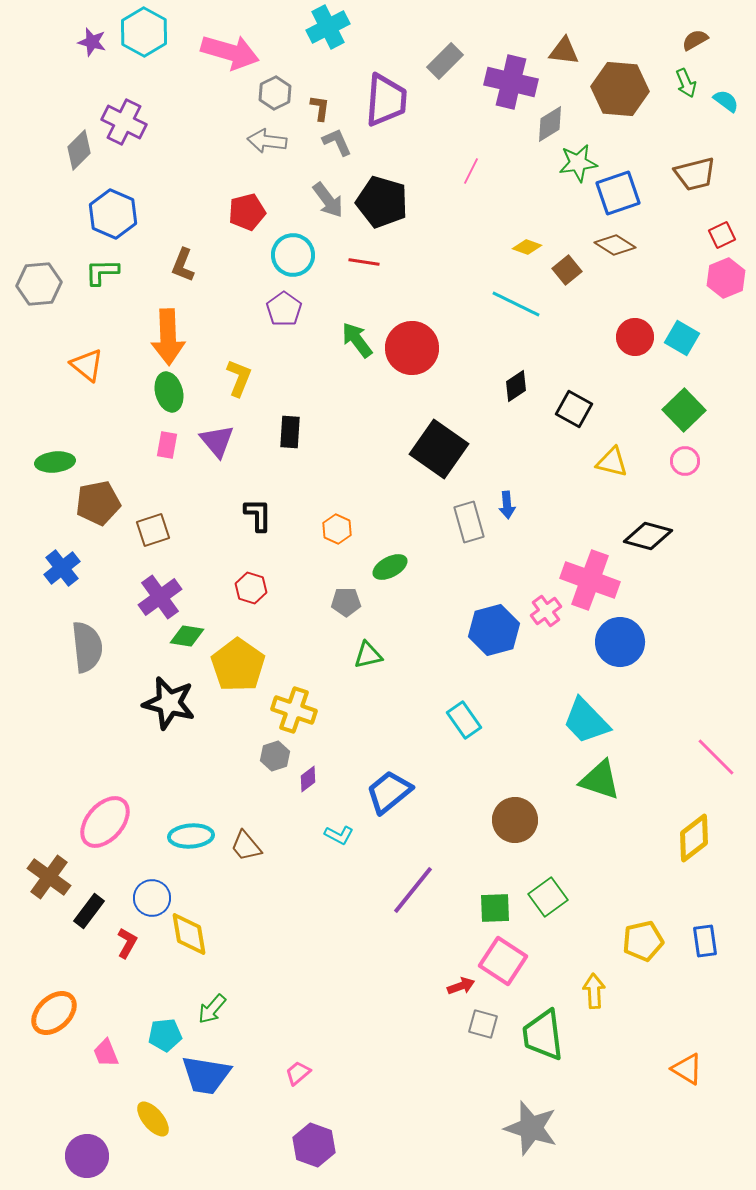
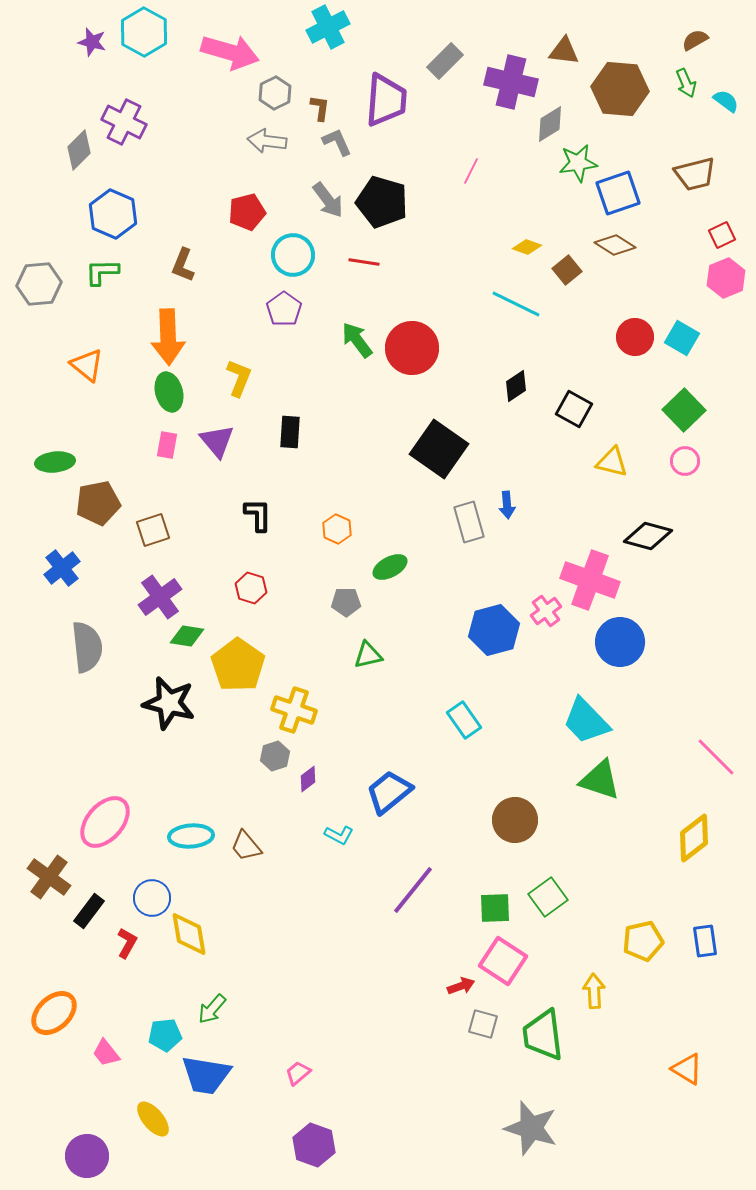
pink trapezoid at (106, 1053): rotated 16 degrees counterclockwise
